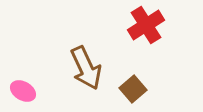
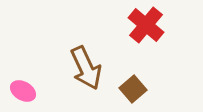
red cross: rotated 18 degrees counterclockwise
